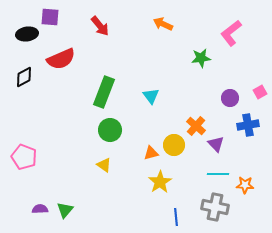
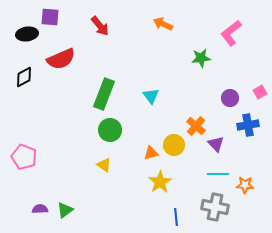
green rectangle: moved 2 px down
green triangle: rotated 12 degrees clockwise
